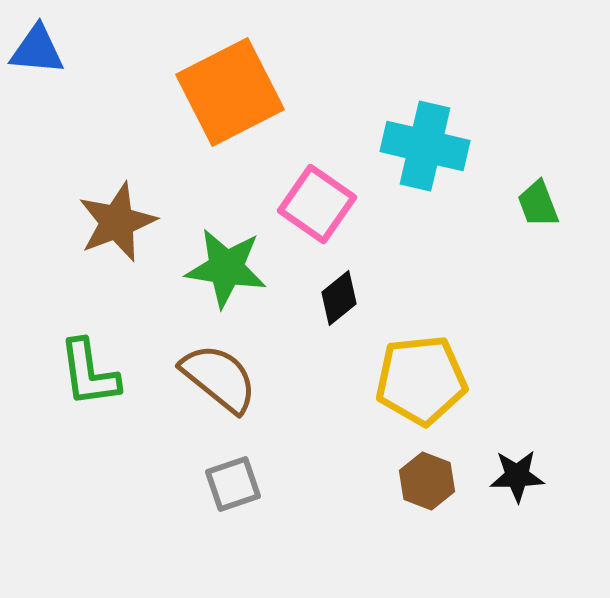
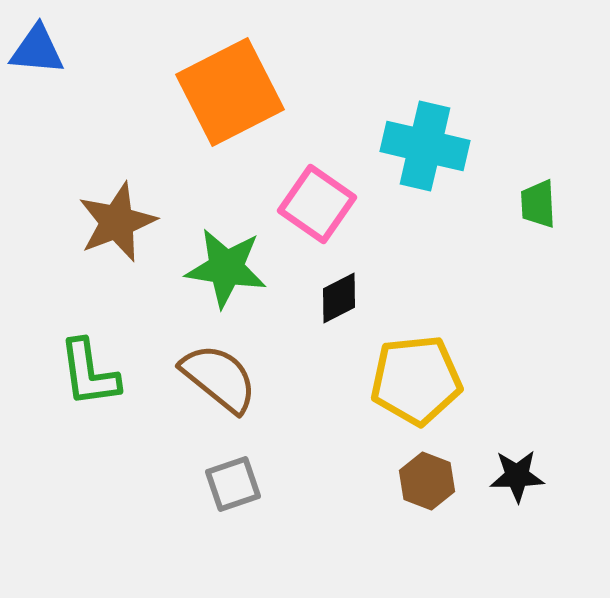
green trapezoid: rotated 18 degrees clockwise
black diamond: rotated 12 degrees clockwise
yellow pentagon: moved 5 px left
